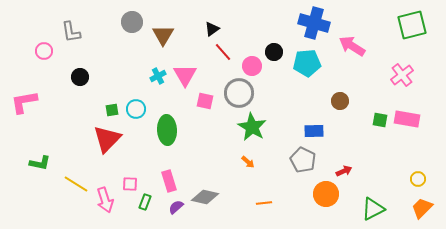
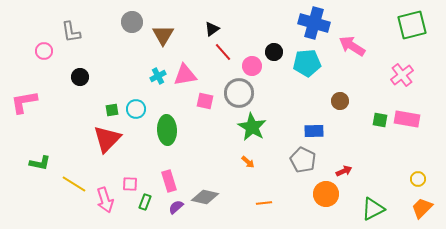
pink triangle at (185, 75): rotated 50 degrees clockwise
yellow line at (76, 184): moved 2 px left
